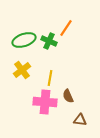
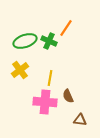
green ellipse: moved 1 px right, 1 px down
yellow cross: moved 2 px left
